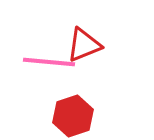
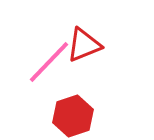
pink line: rotated 51 degrees counterclockwise
